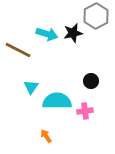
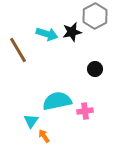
gray hexagon: moved 1 px left
black star: moved 1 px left, 1 px up
brown line: rotated 32 degrees clockwise
black circle: moved 4 px right, 12 px up
cyan triangle: moved 34 px down
cyan semicircle: rotated 12 degrees counterclockwise
orange arrow: moved 2 px left
